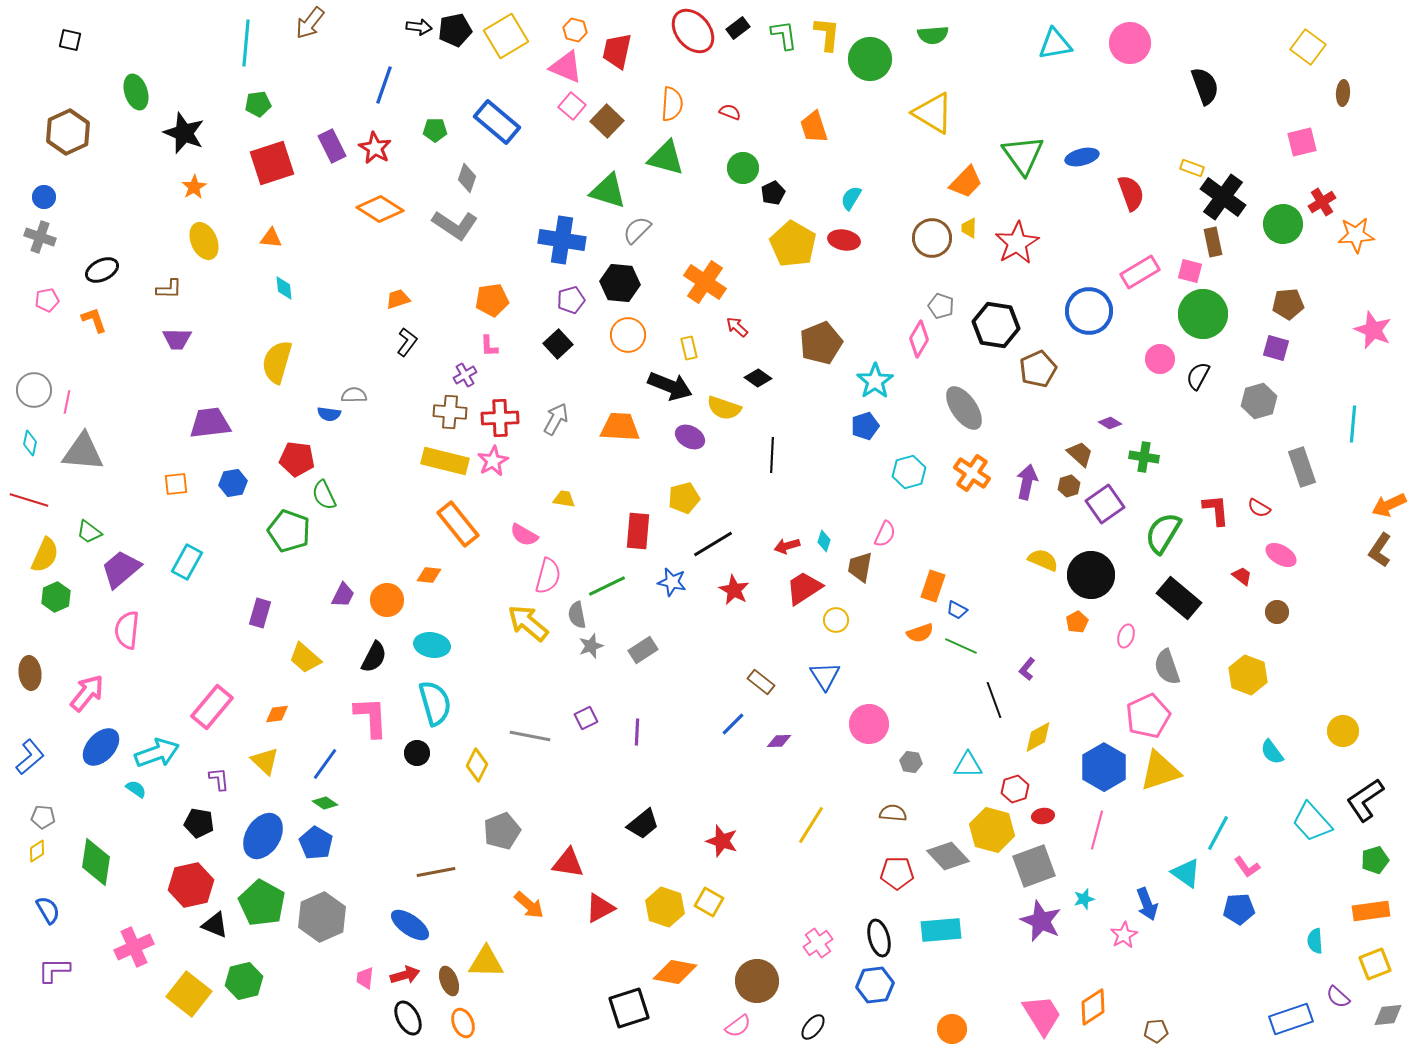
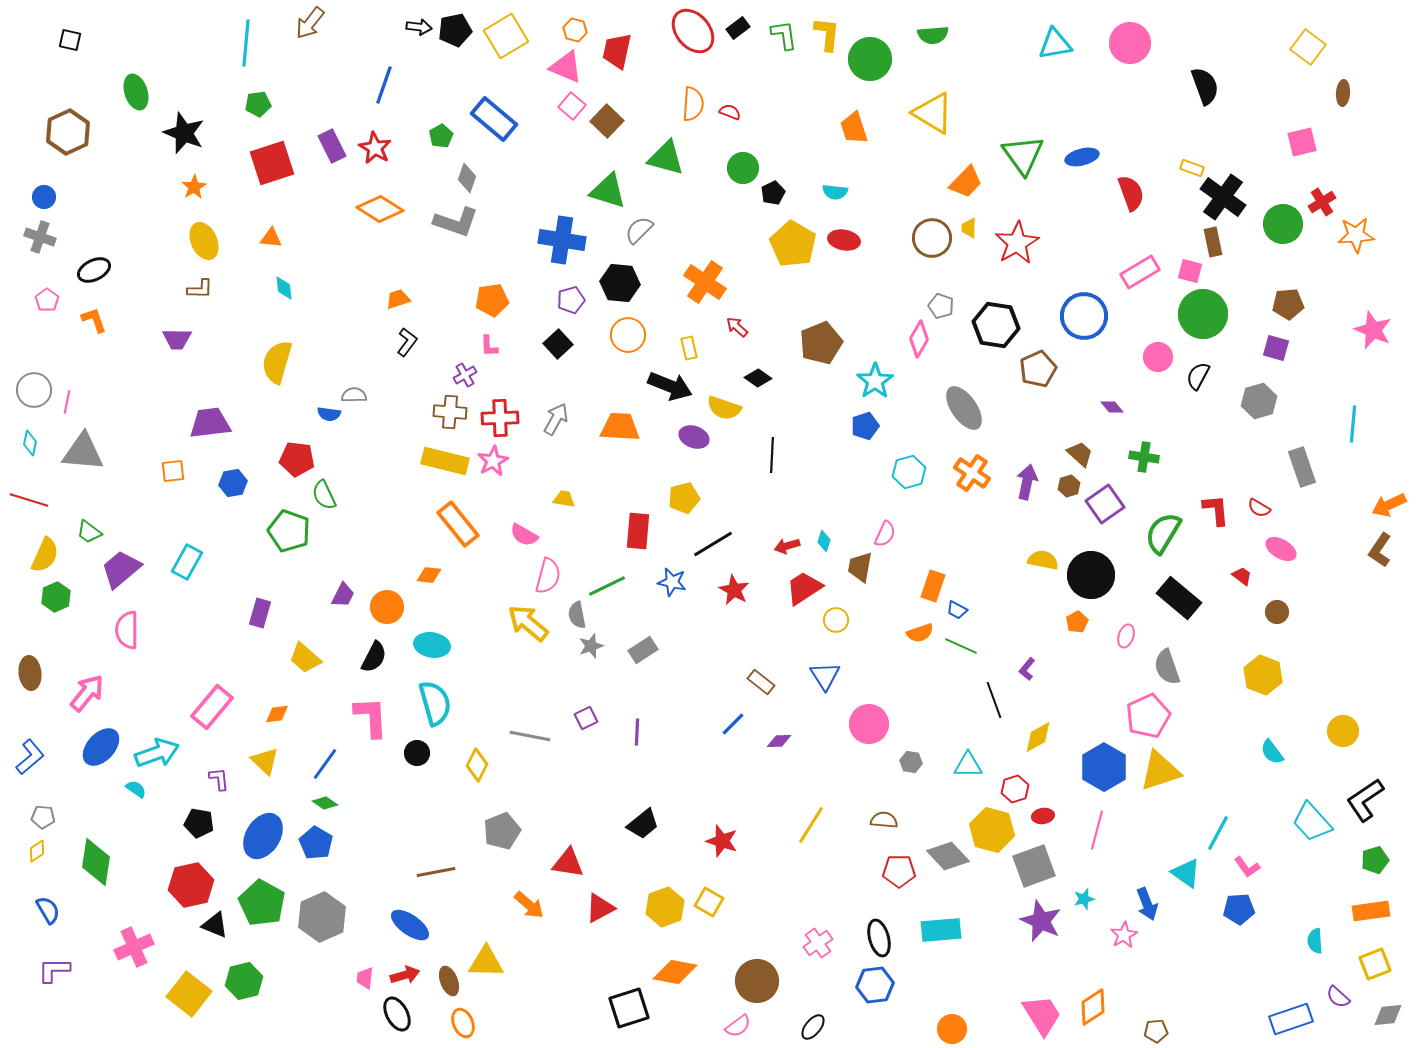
orange semicircle at (672, 104): moved 21 px right
blue rectangle at (497, 122): moved 3 px left, 3 px up
orange trapezoid at (814, 127): moved 40 px right, 1 px down
green pentagon at (435, 130): moved 6 px right, 6 px down; rotated 30 degrees counterclockwise
cyan semicircle at (851, 198): moved 16 px left, 6 px up; rotated 115 degrees counterclockwise
gray L-shape at (455, 225): moved 1 px right, 3 px up; rotated 15 degrees counterclockwise
gray semicircle at (637, 230): moved 2 px right
black ellipse at (102, 270): moved 8 px left
brown L-shape at (169, 289): moved 31 px right
pink pentagon at (47, 300): rotated 25 degrees counterclockwise
blue circle at (1089, 311): moved 5 px left, 5 px down
pink circle at (1160, 359): moved 2 px left, 2 px up
purple diamond at (1110, 423): moved 2 px right, 16 px up; rotated 20 degrees clockwise
purple ellipse at (690, 437): moved 4 px right; rotated 8 degrees counterclockwise
orange square at (176, 484): moved 3 px left, 13 px up
pink ellipse at (1281, 555): moved 6 px up
yellow semicircle at (1043, 560): rotated 12 degrees counterclockwise
orange circle at (387, 600): moved 7 px down
pink semicircle at (127, 630): rotated 6 degrees counterclockwise
yellow hexagon at (1248, 675): moved 15 px right
brown semicircle at (893, 813): moved 9 px left, 7 px down
red pentagon at (897, 873): moved 2 px right, 2 px up
yellow hexagon at (665, 907): rotated 21 degrees clockwise
black ellipse at (408, 1018): moved 11 px left, 4 px up
